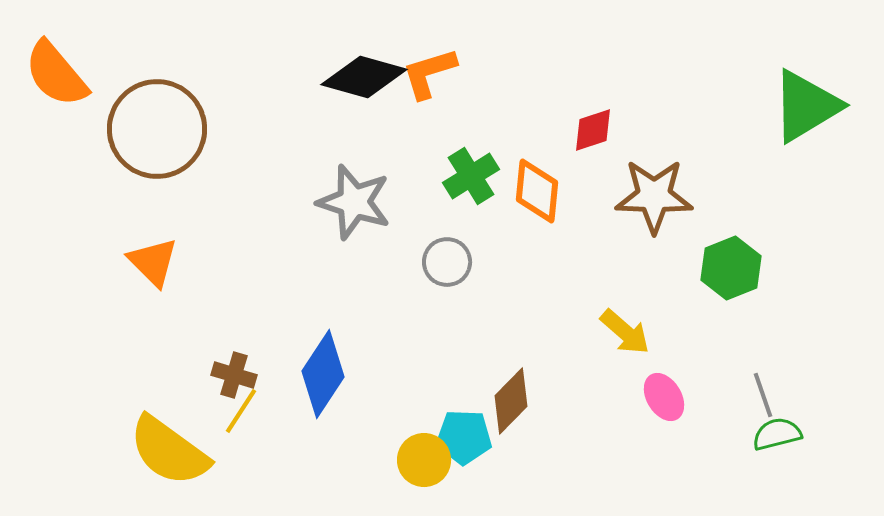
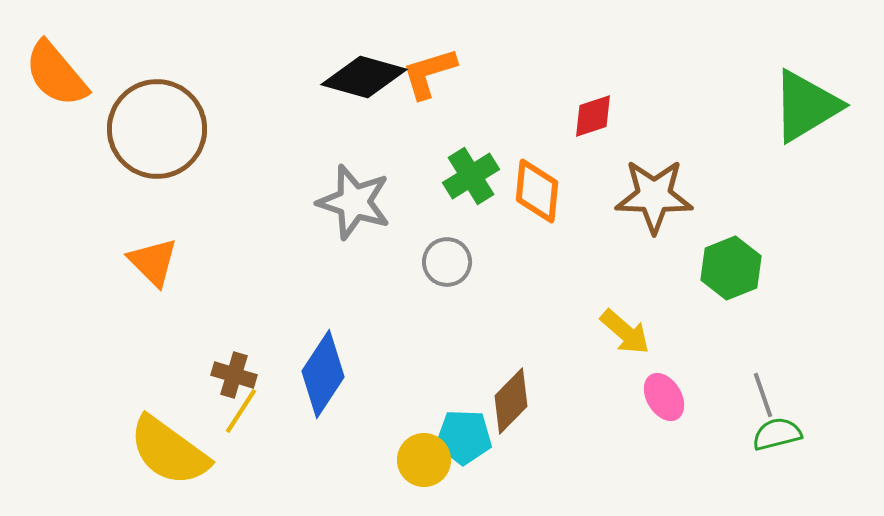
red diamond: moved 14 px up
